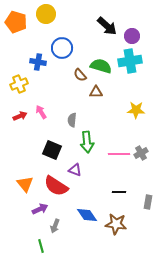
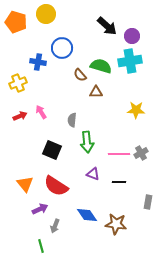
yellow cross: moved 1 px left, 1 px up
purple triangle: moved 18 px right, 4 px down
black line: moved 10 px up
